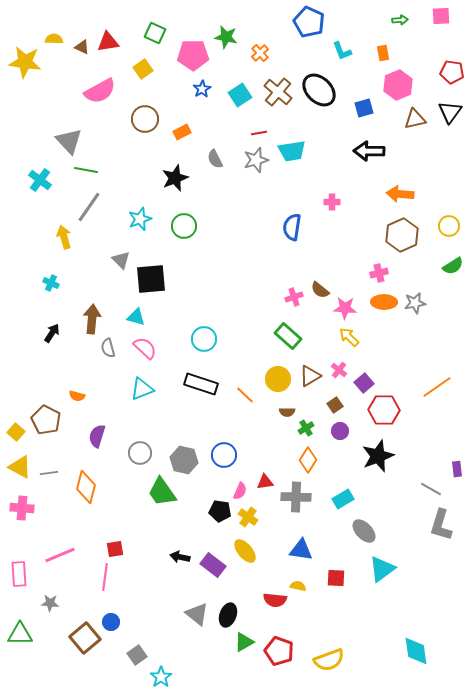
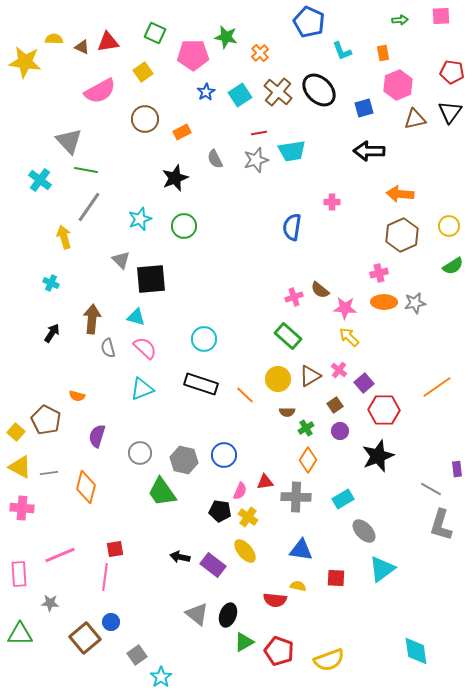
yellow square at (143, 69): moved 3 px down
blue star at (202, 89): moved 4 px right, 3 px down
